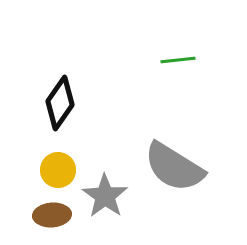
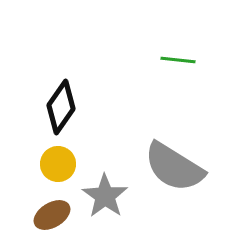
green line: rotated 12 degrees clockwise
black diamond: moved 1 px right, 4 px down
yellow circle: moved 6 px up
brown ellipse: rotated 27 degrees counterclockwise
